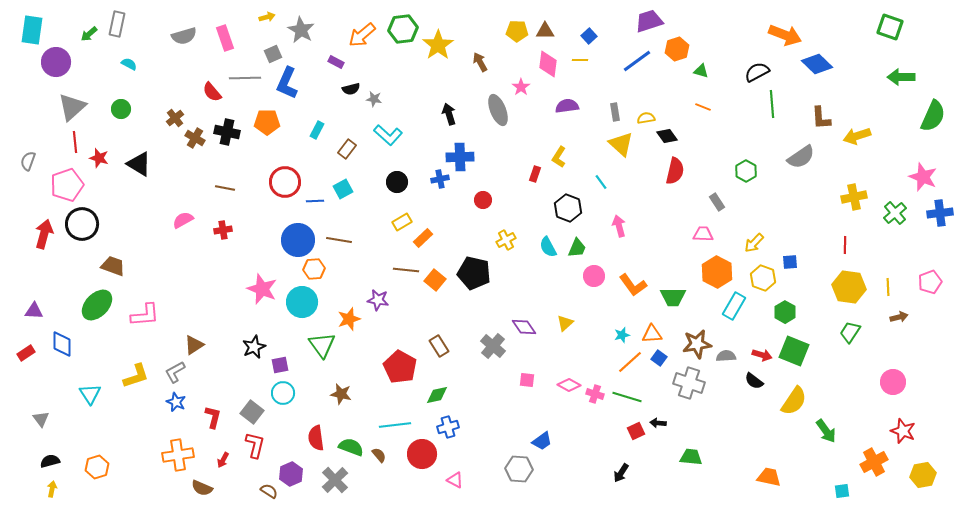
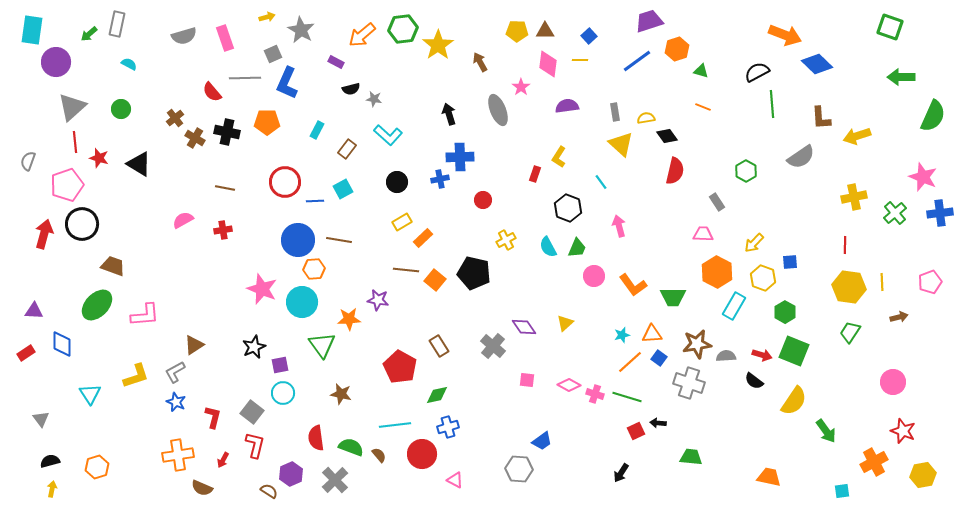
yellow line at (888, 287): moved 6 px left, 5 px up
orange star at (349, 319): rotated 15 degrees clockwise
